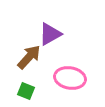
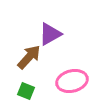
pink ellipse: moved 2 px right, 3 px down; rotated 24 degrees counterclockwise
